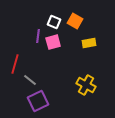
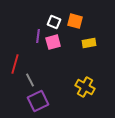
orange square: rotated 14 degrees counterclockwise
gray line: rotated 24 degrees clockwise
yellow cross: moved 1 px left, 2 px down
